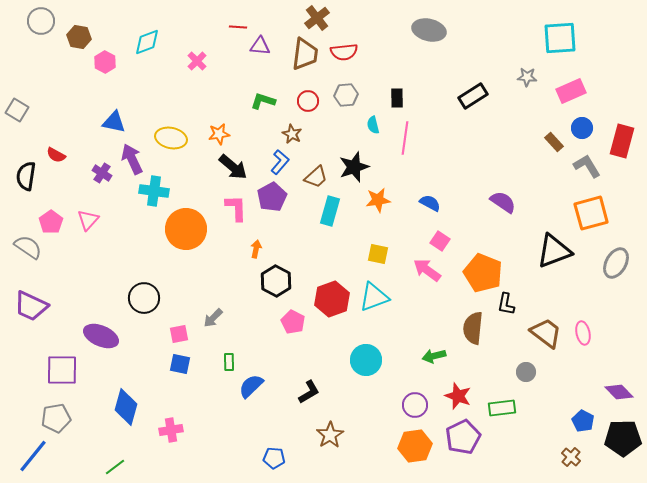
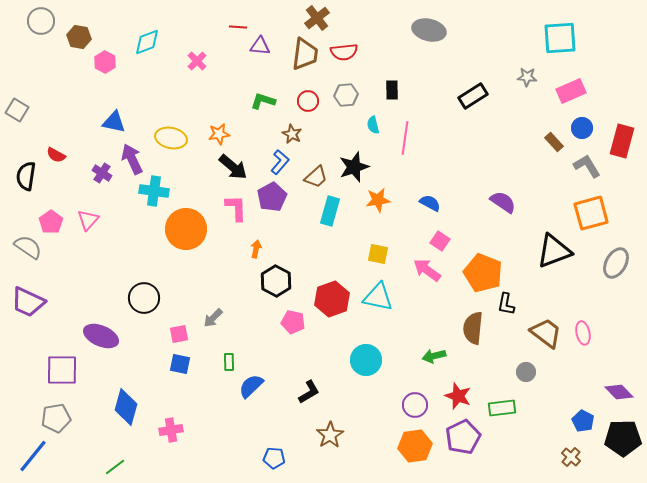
black rectangle at (397, 98): moved 5 px left, 8 px up
cyan triangle at (374, 297): moved 4 px right; rotated 32 degrees clockwise
purple trapezoid at (31, 306): moved 3 px left, 4 px up
pink pentagon at (293, 322): rotated 15 degrees counterclockwise
